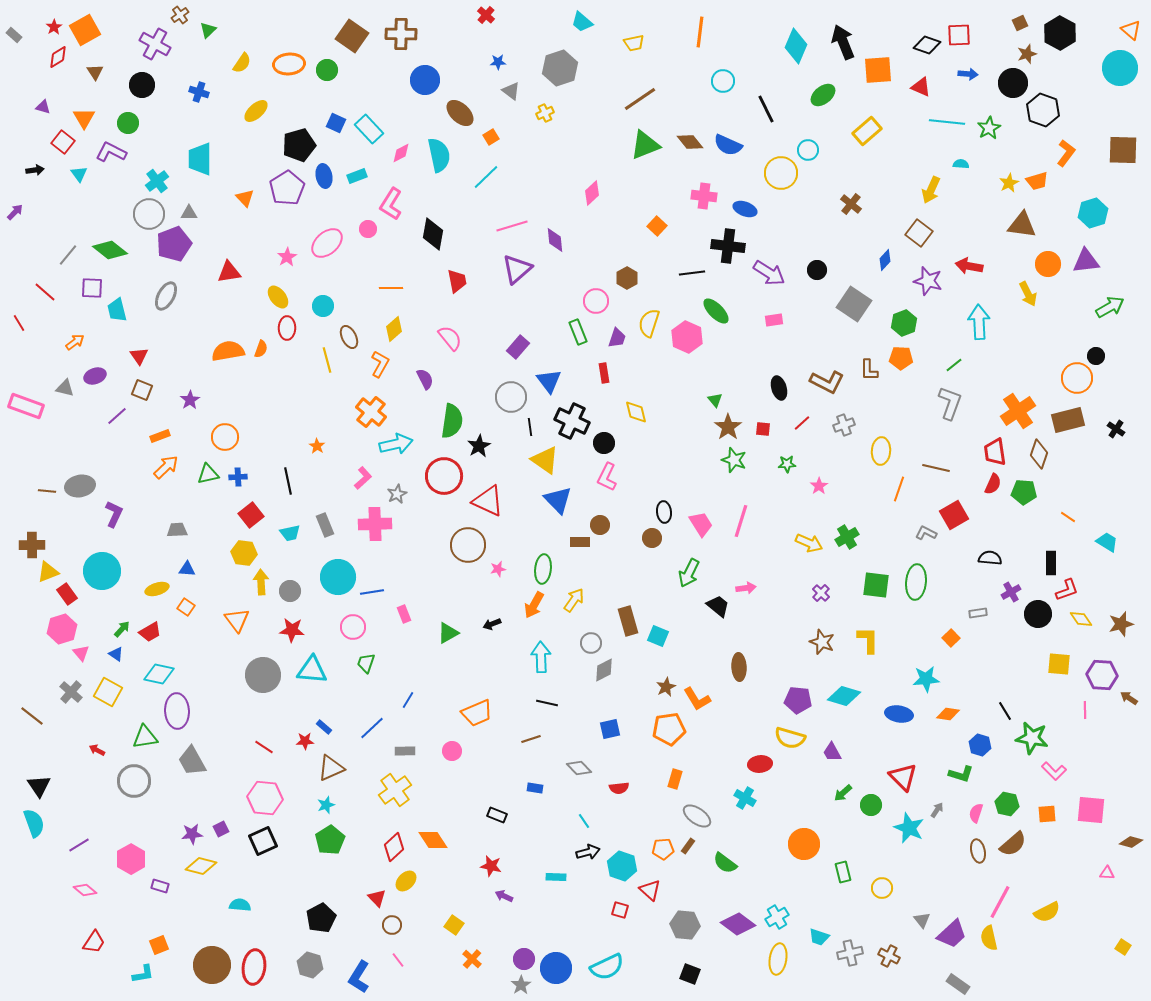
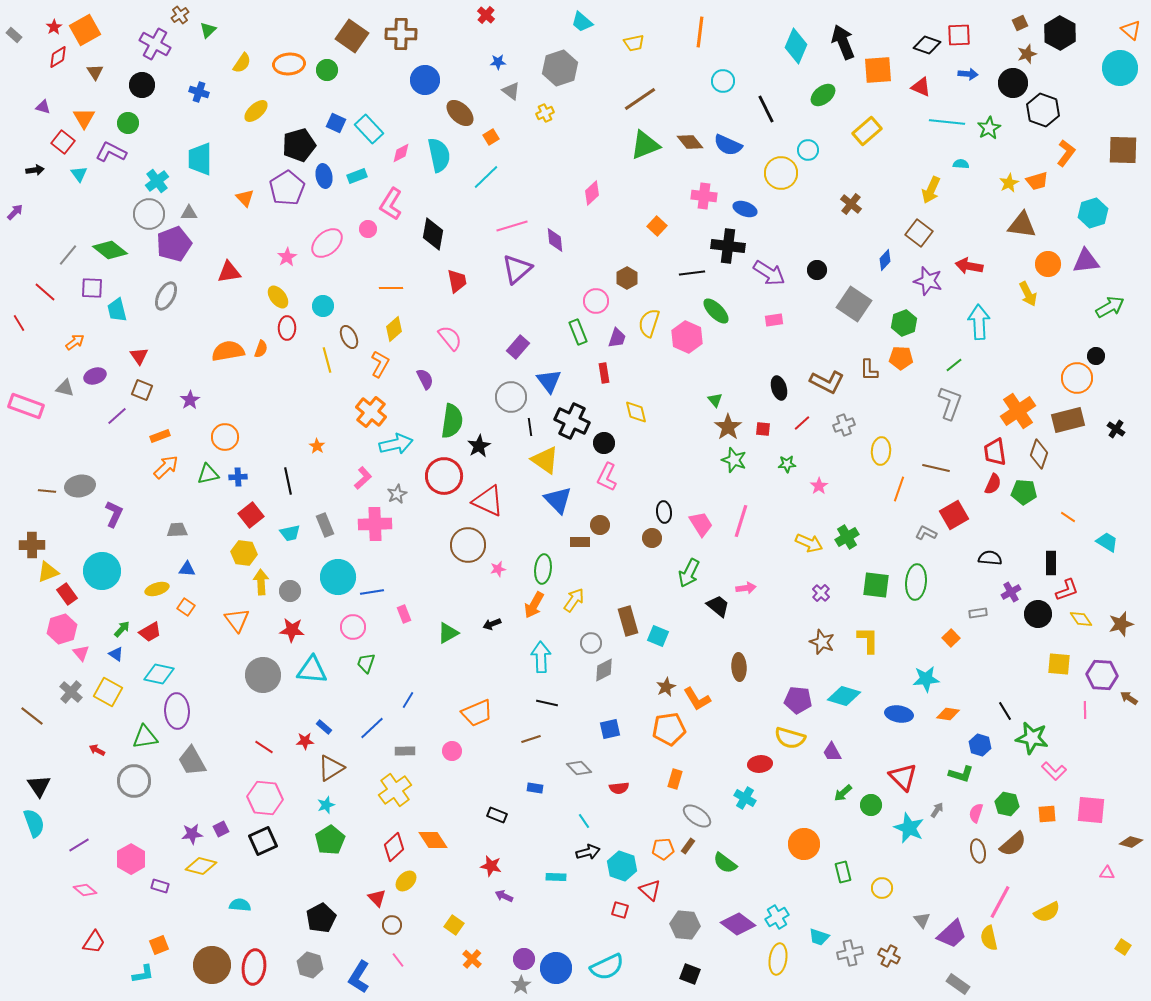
brown triangle at (331, 768): rotated 8 degrees counterclockwise
